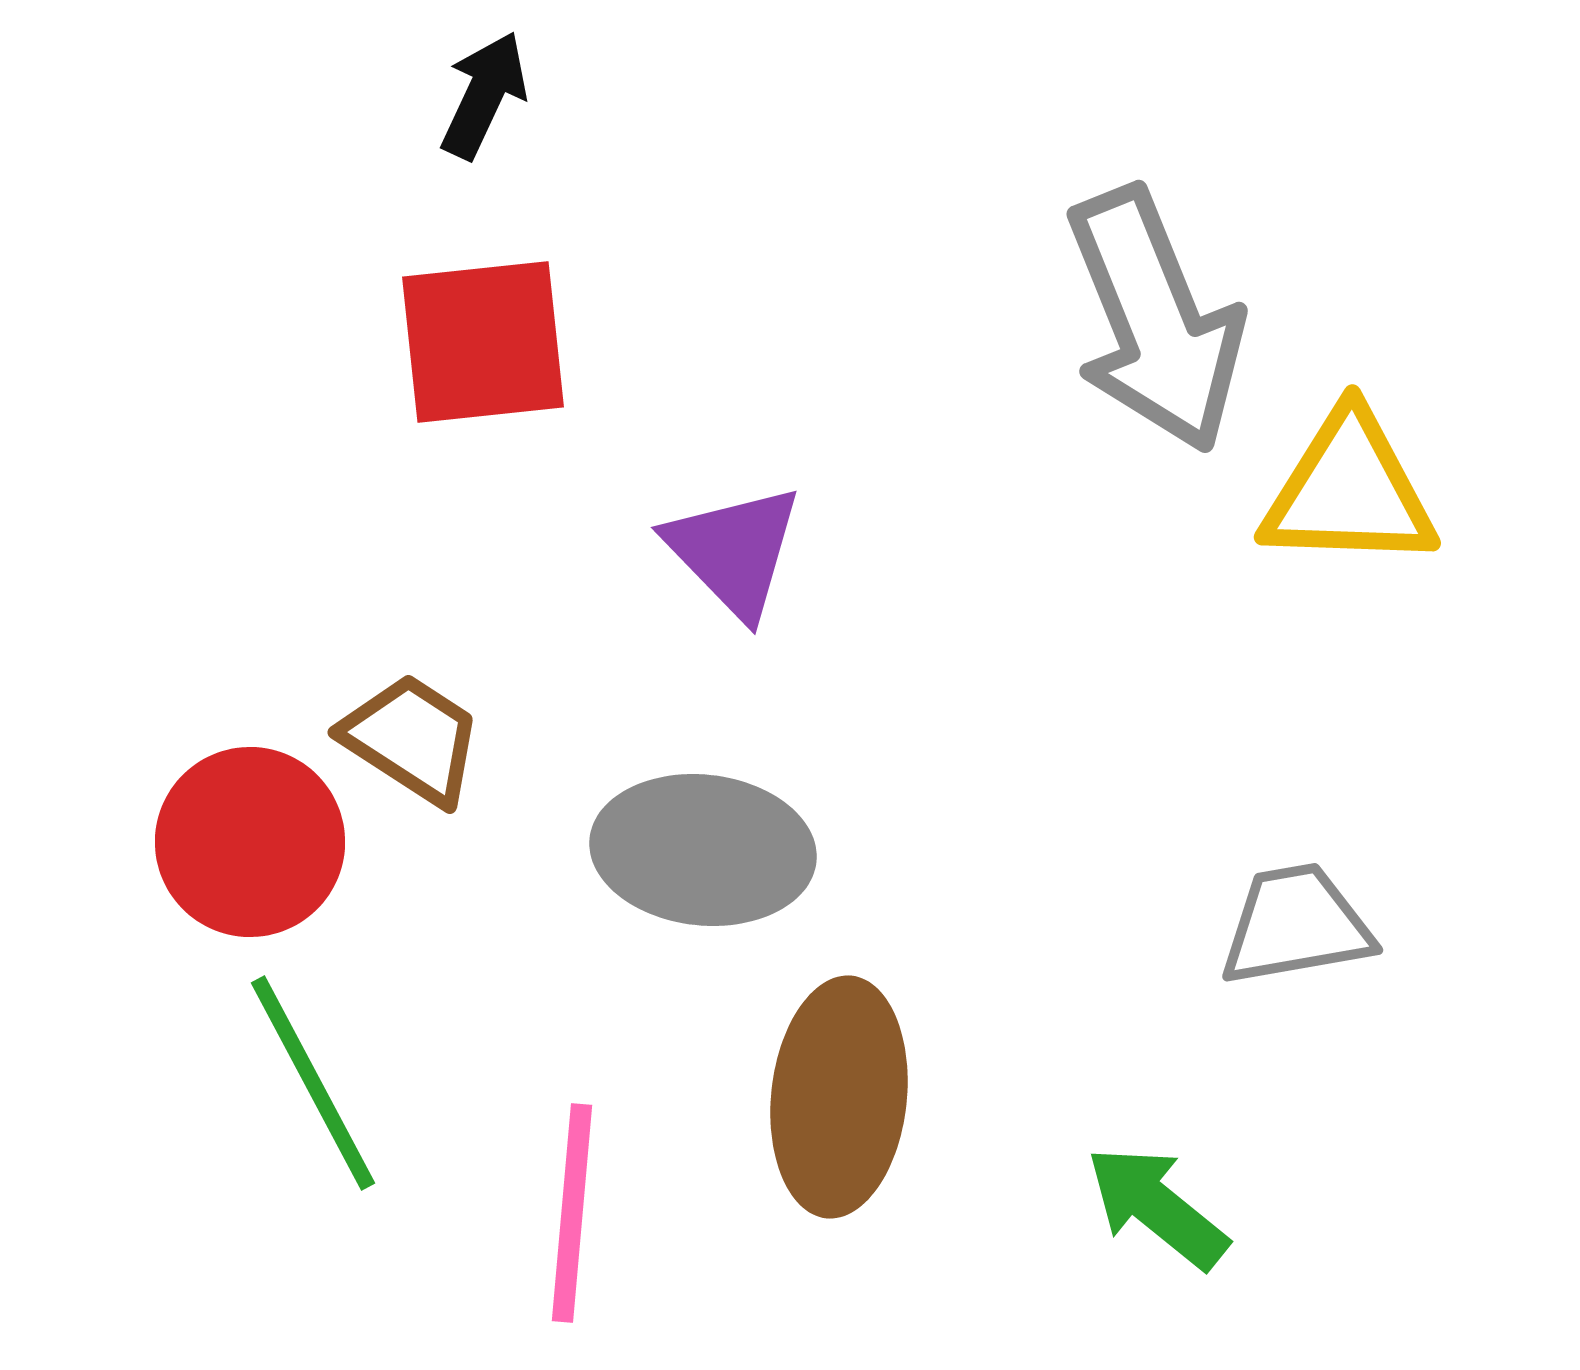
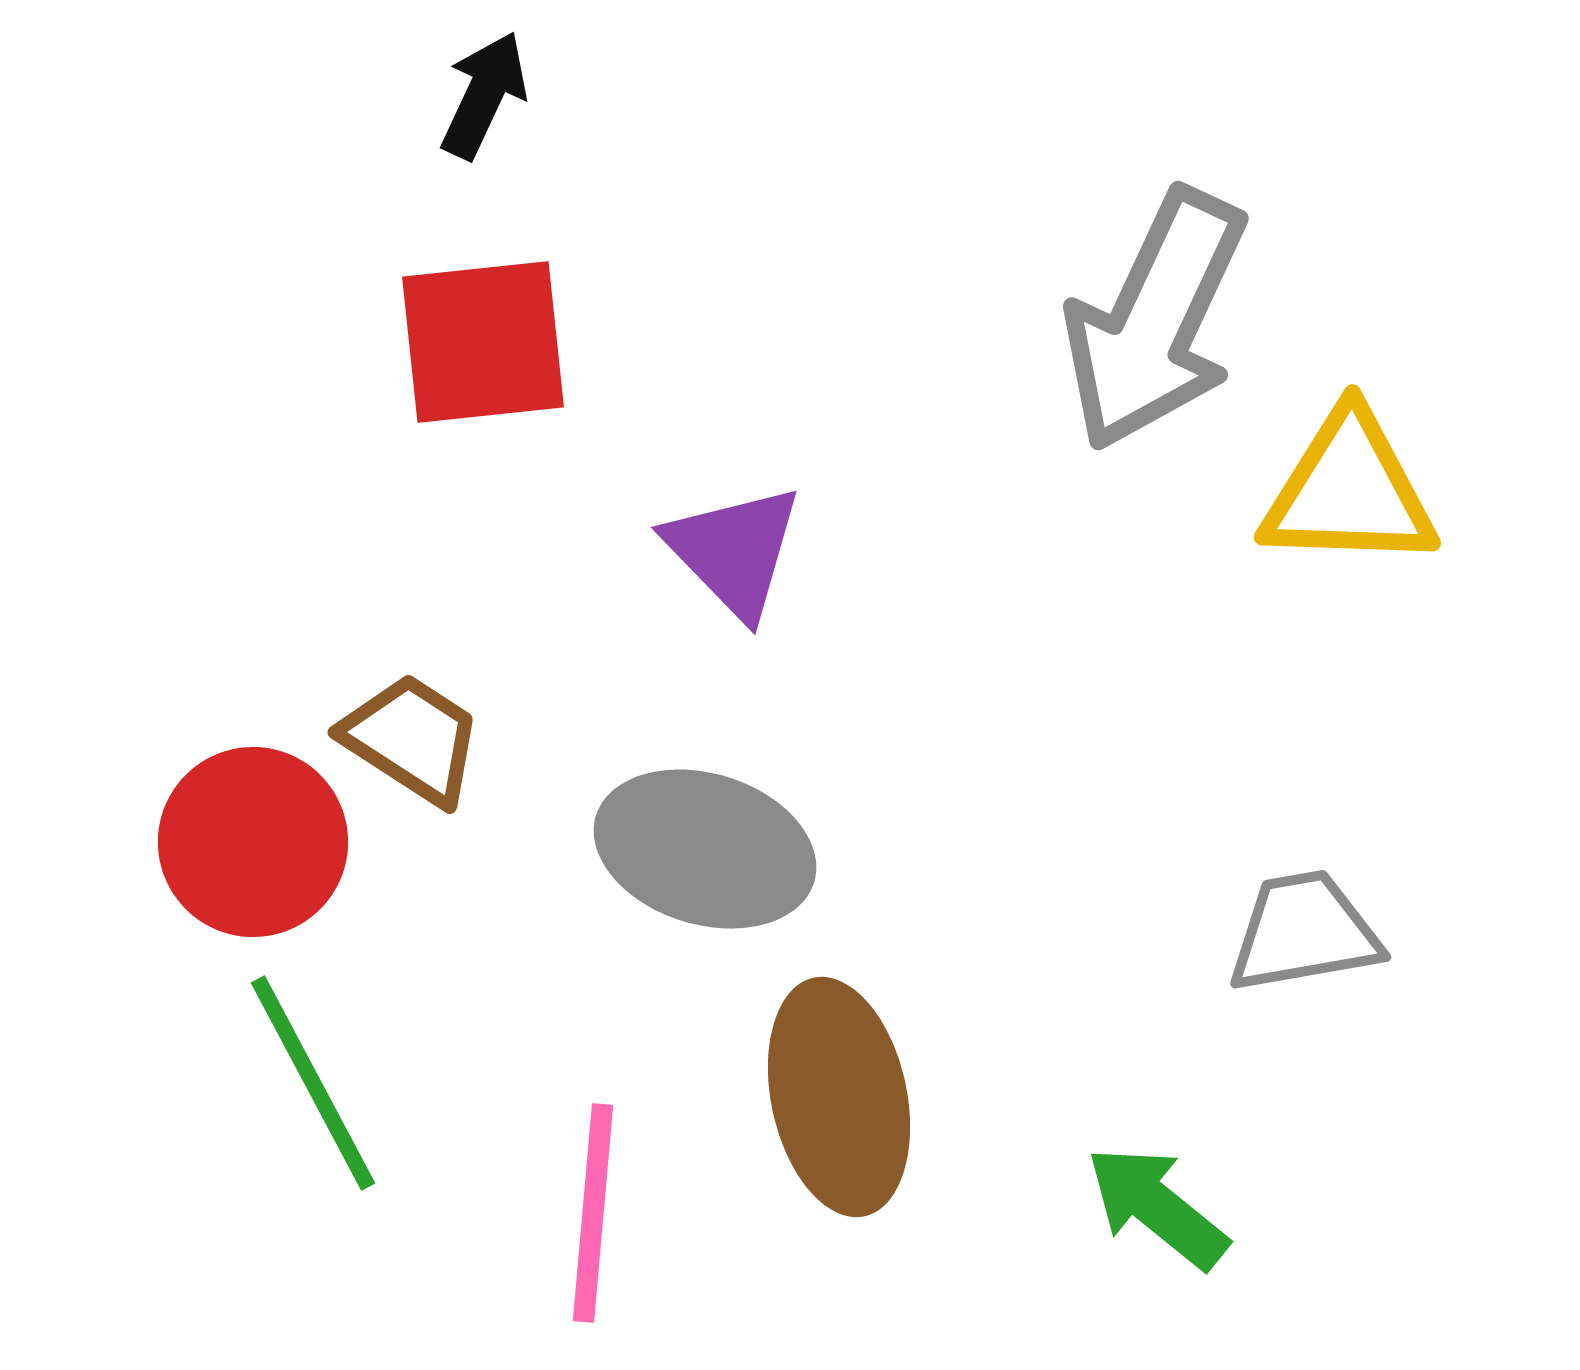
gray arrow: rotated 47 degrees clockwise
red circle: moved 3 px right
gray ellipse: moved 2 px right, 1 px up; rotated 11 degrees clockwise
gray trapezoid: moved 8 px right, 7 px down
brown ellipse: rotated 18 degrees counterclockwise
pink line: moved 21 px right
